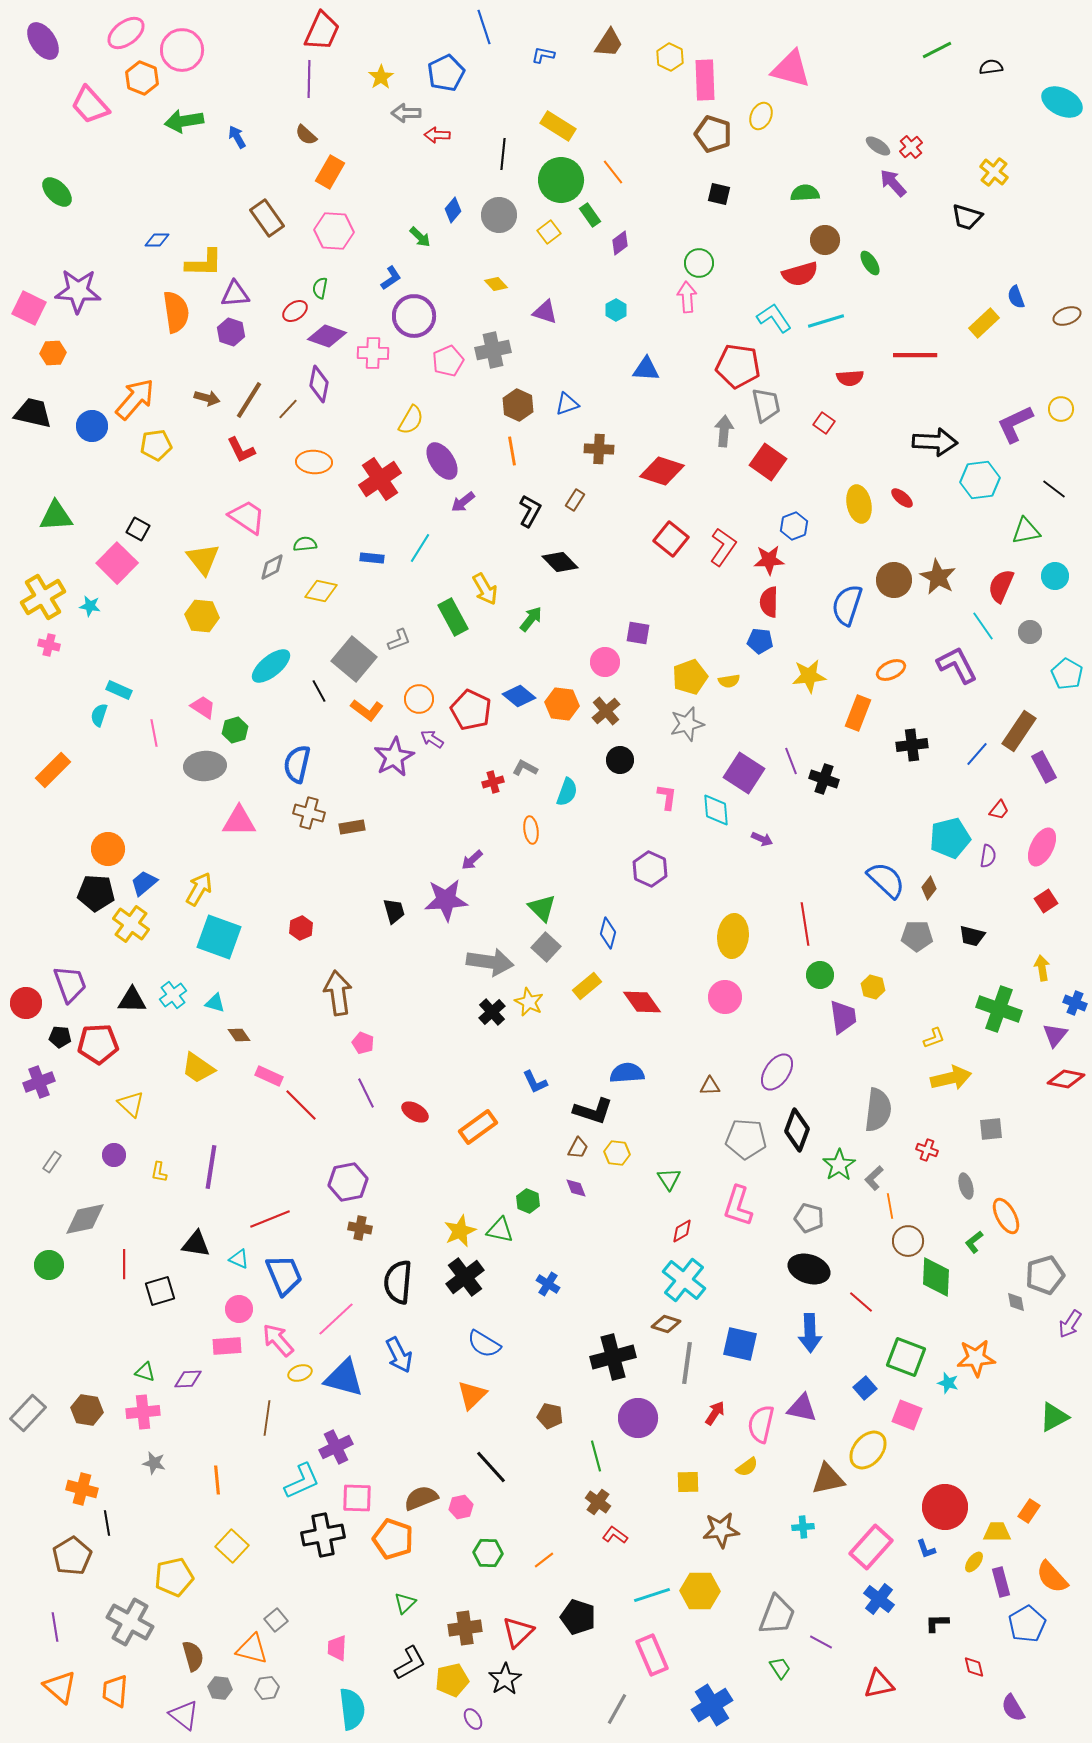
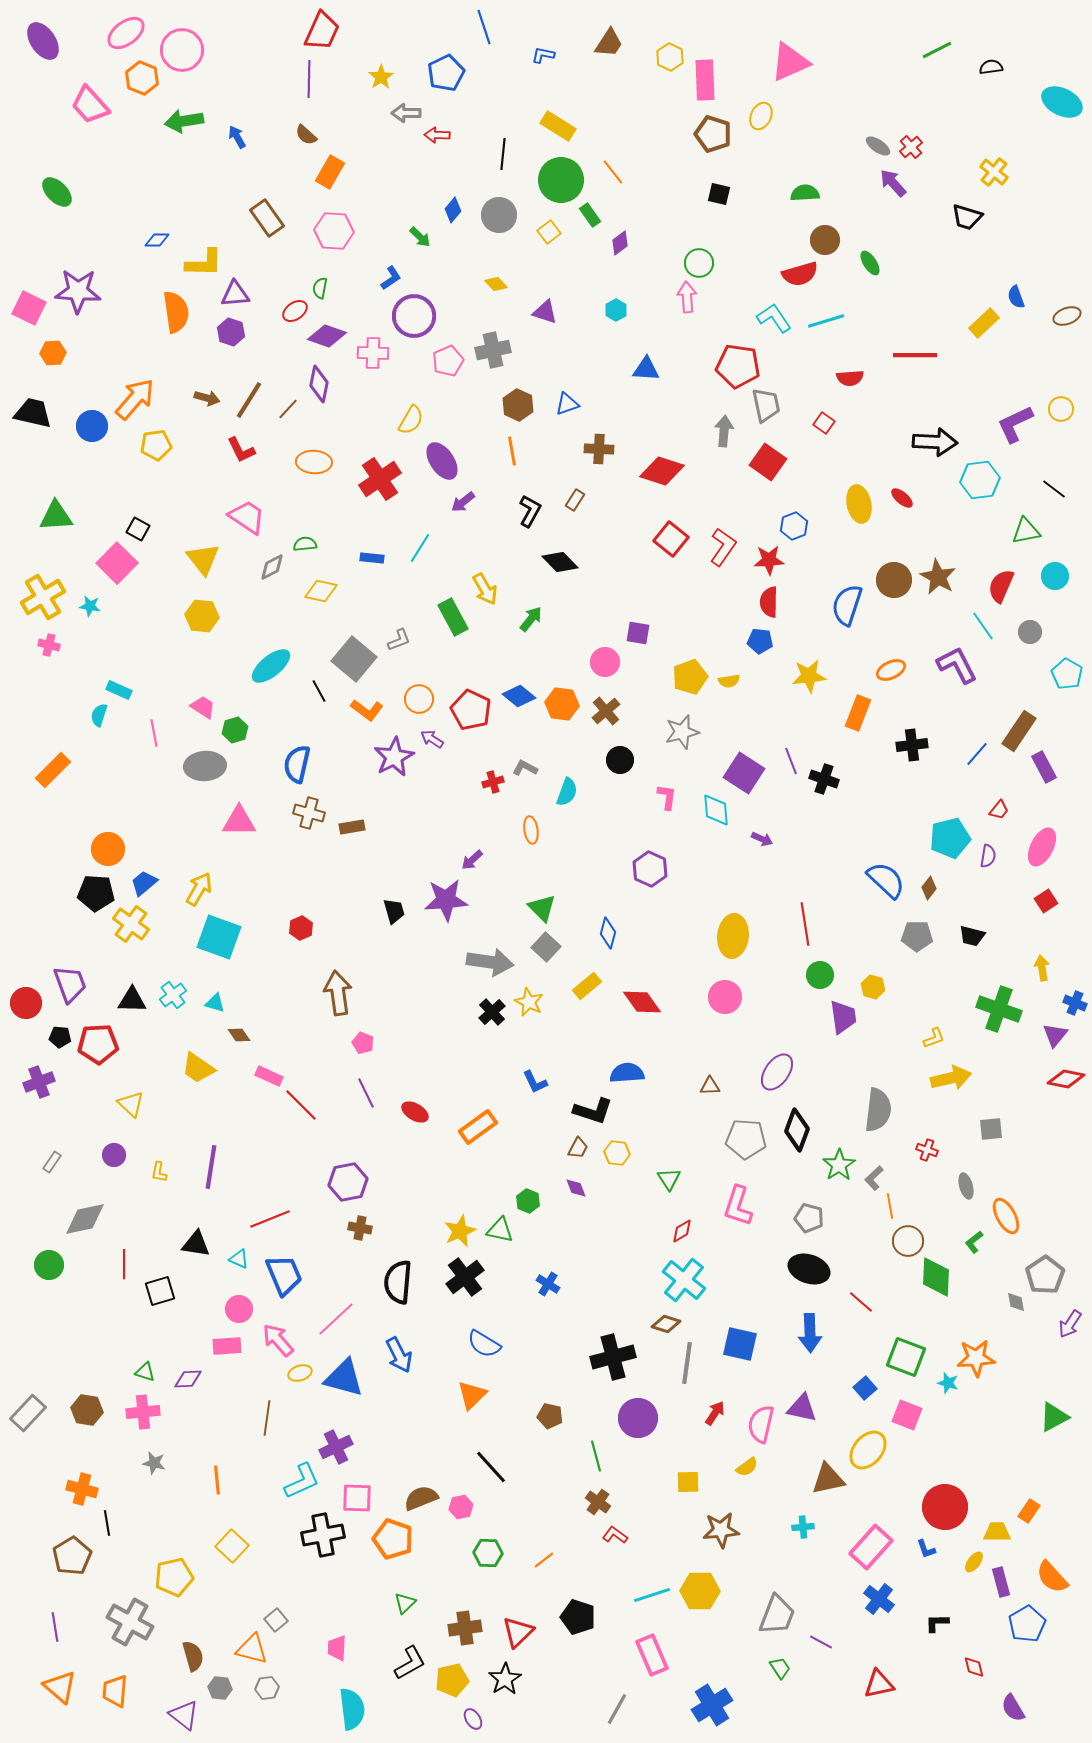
pink triangle at (791, 69): moved 1 px left, 7 px up; rotated 39 degrees counterclockwise
gray star at (687, 724): moved 5 px left, 8 px down
gray pentagon at (1045, 1275): rotated 18 degrees counterclockwise
